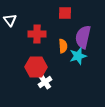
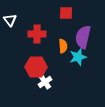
red square: moved 1 px right
cyan star: moved 1 px down
